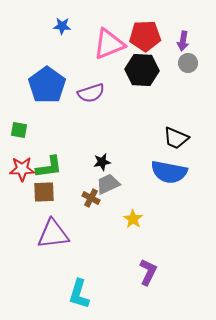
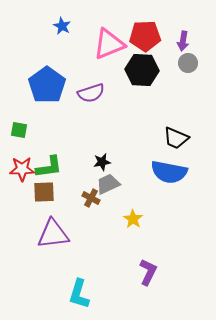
blue star: rotated 24 degrees clockwise
